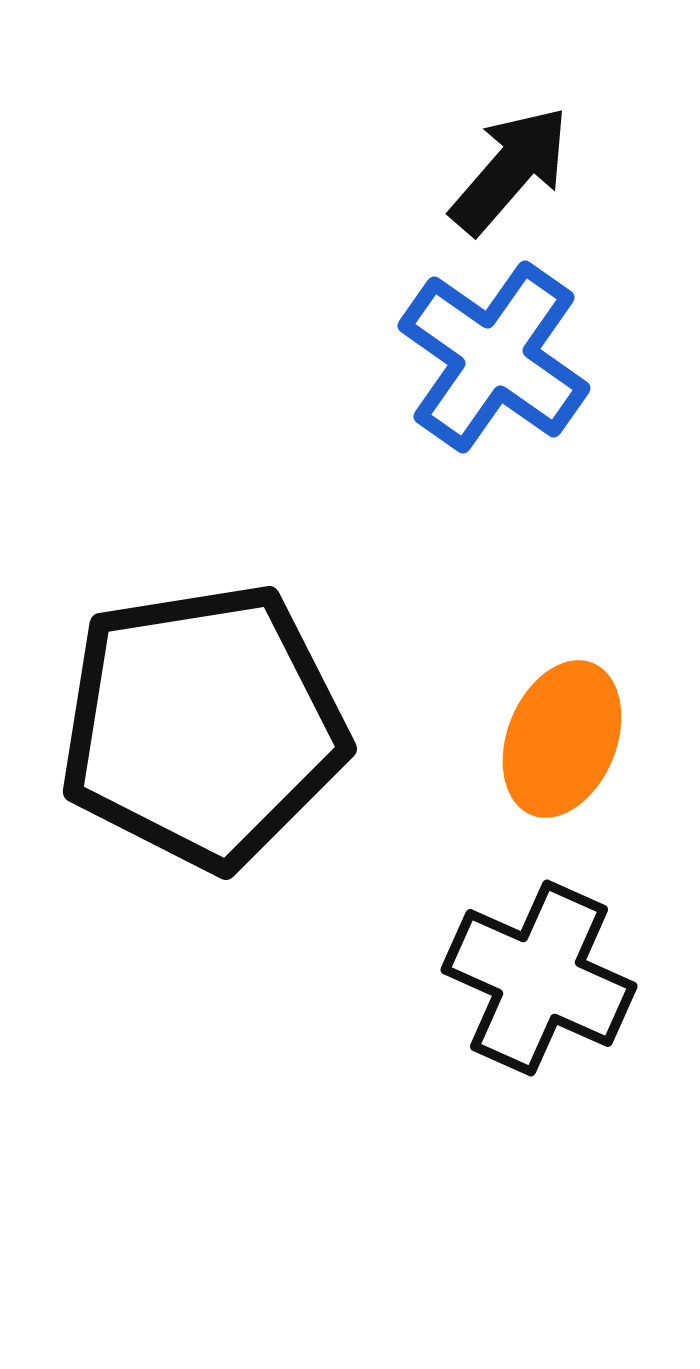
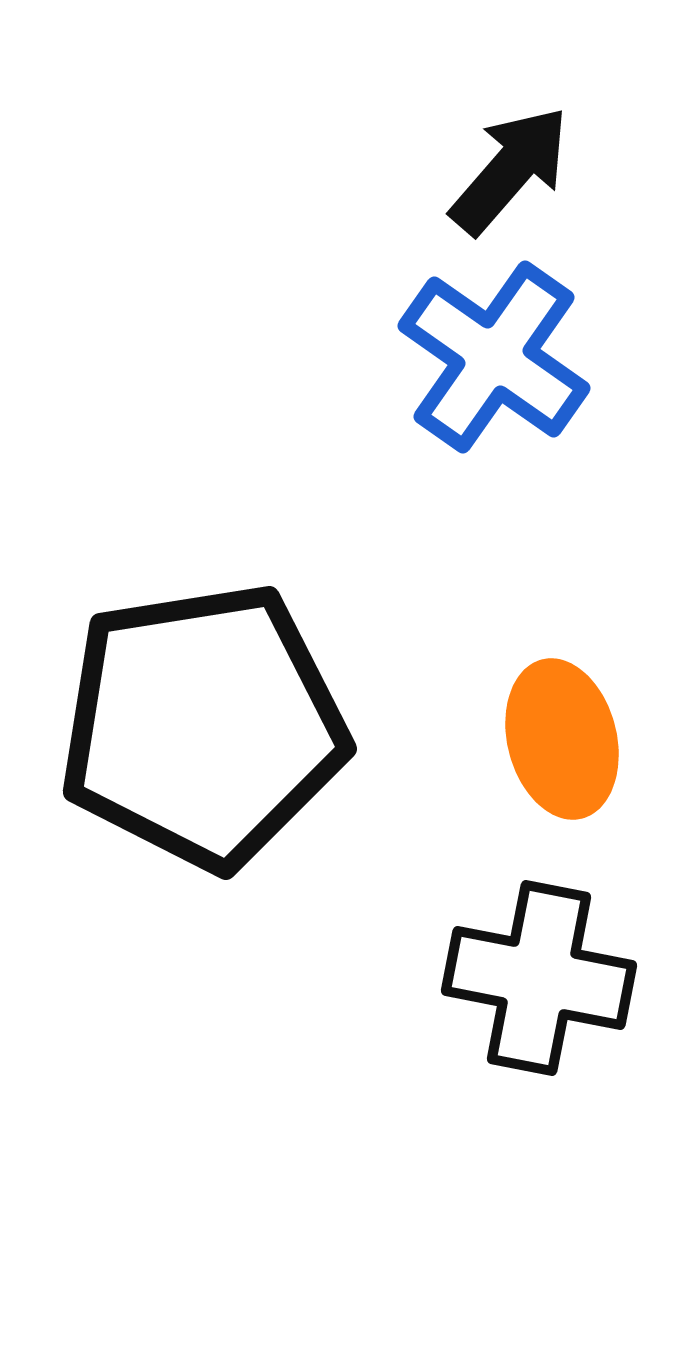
orange ellipse: rotated 36 degrees counterclockwise
black cross: rotated 13 degrees counterclockwise
